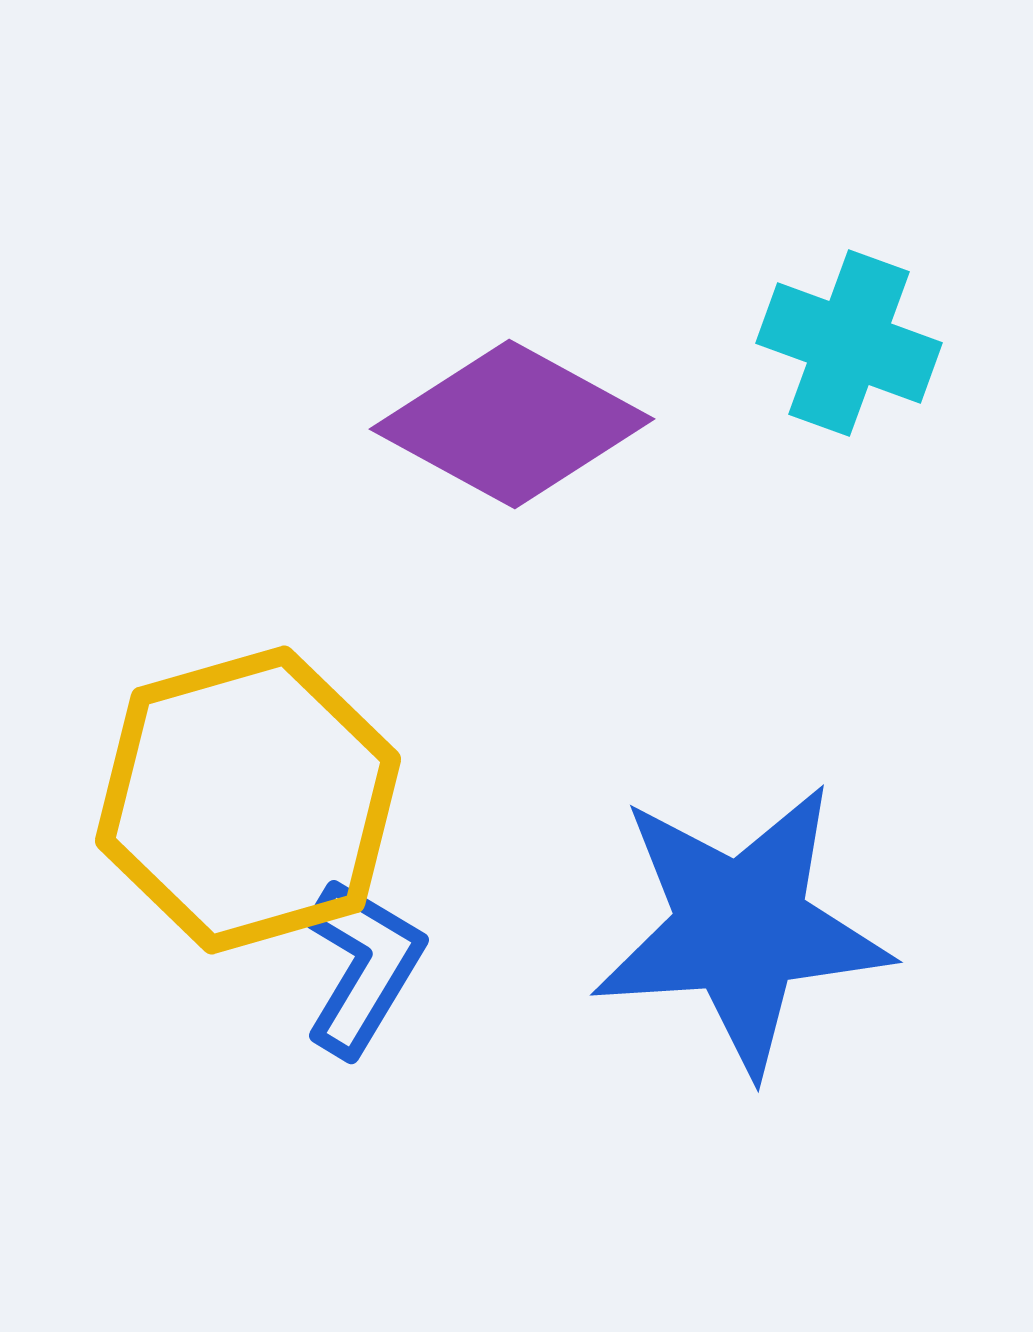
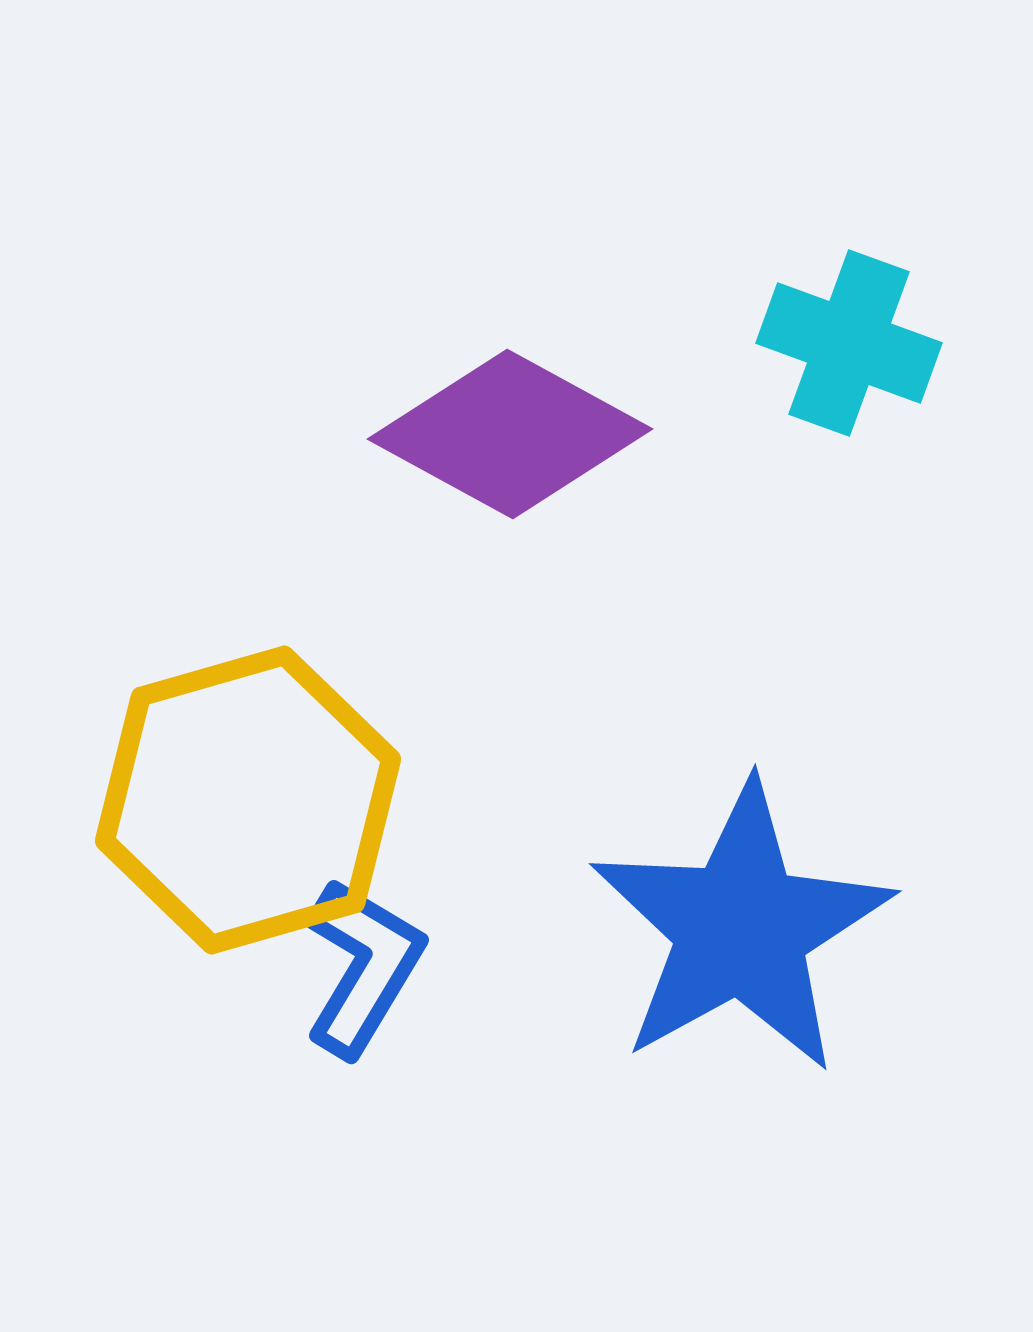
purple diamond: moved 2 px left, 10 px down
blue star: rotated 25 degrees counterclockwise
